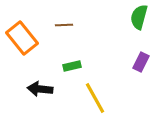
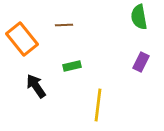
green semicircle: rotated 25 degrees counterclockwise
orange rectangle: moved 1 px down
black arrow: moved 4 px left, 3 px up; rotated 50 degrees clockwise
yellow line: moved 3 px right, 7 px down; rotated 36 degrees clockwise
